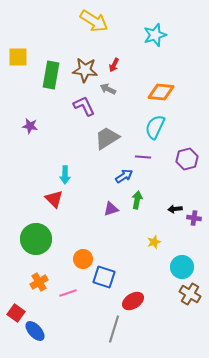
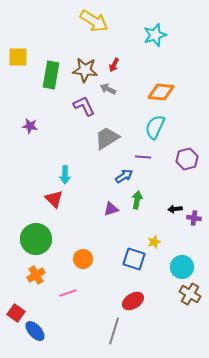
blue square: moved 30 px right, 18 px up
orange cross: moved 3 px left, 7 px up
gray line: moved 2 px down
